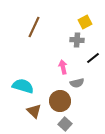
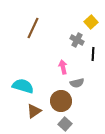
yellow square: moved 6 px right; rotated 16 degrees counterclockwise
brown line: moved 1 px left, 1 px down
gray cross: rotated 24 degrees clockwise
black line: moved 4 px up; rotated 48 degrees counterclockwise
brown circle: moved 1 px right
brown triangle: rotated 42 degrees clockwise
